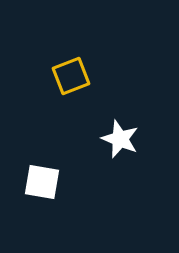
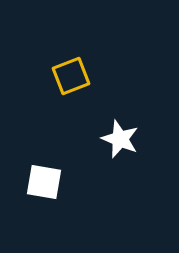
white square: moved 2 px right
